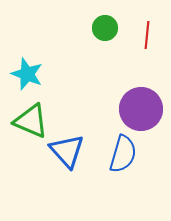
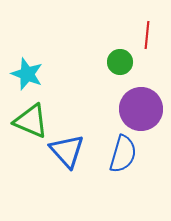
green circle: moved 15 px right, 34 px down
